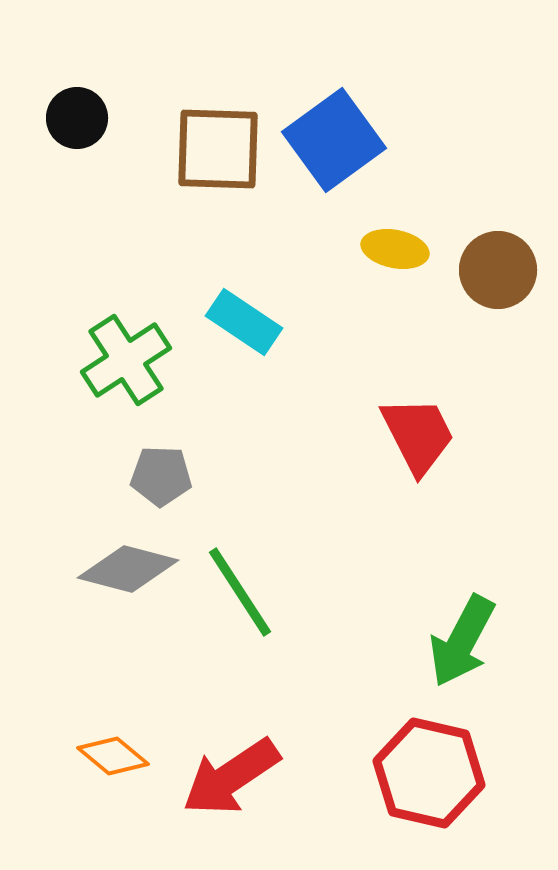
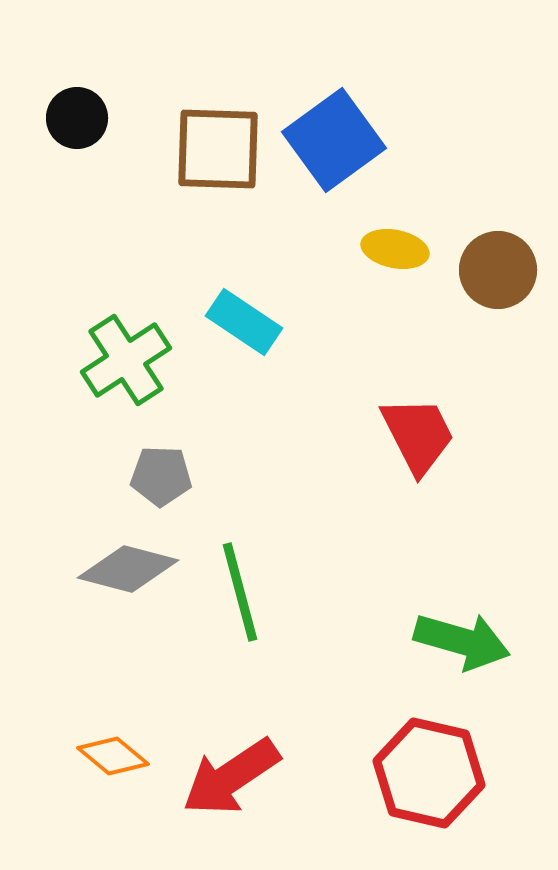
green line: rotated 18 degrees clockwise
green arrow: rotated 102 degrees counterclockwise
